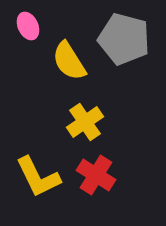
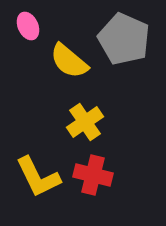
gray pentagon: rotated 9 degrees clockwise
yellow semicircle: rotated 18 degrees counterclockwise
red cross: moved 3 px left; rotated 18 degrees counterclockwise
